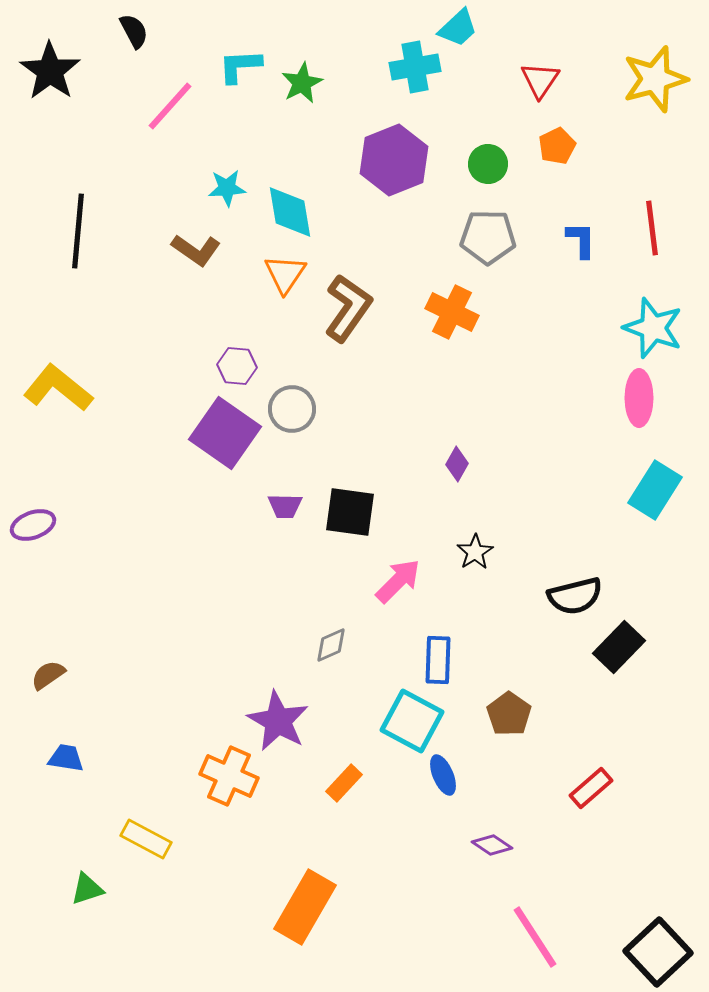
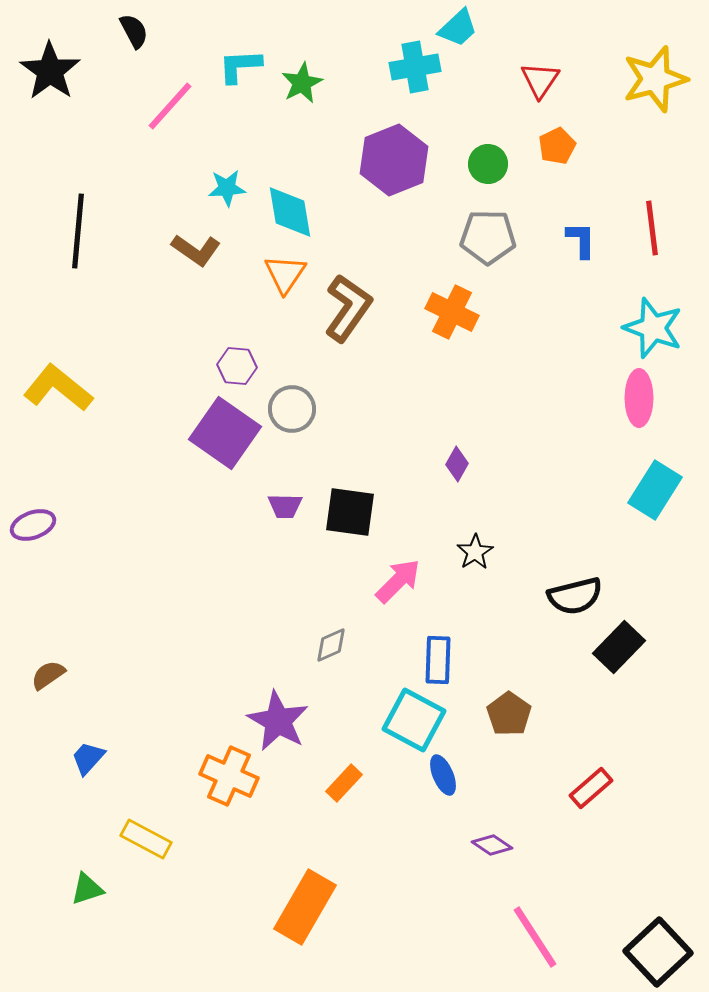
cyan square at (412, 721): moved 2 px right, 1 px up
blue trapezoid at (66, 758): moved 22 px right; rotated 57 degrees counterclockwise
